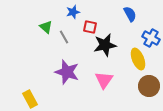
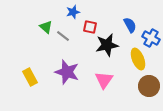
blue semicircle: moved 11 px down
gray line: moved 1 px left, 1 px up; rotated 24 degrees counterclockwise
black star: moved 2 px right
yellow rectangle: moved 22 px up
